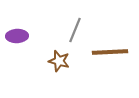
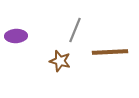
purple ellipse: moved 1 px left
brown star: moved 1 px right
